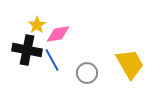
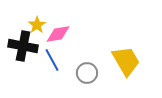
black cross: moved 4 px left, 4 px up
yellow trapezoid: moved 4 px left, 3 px up
